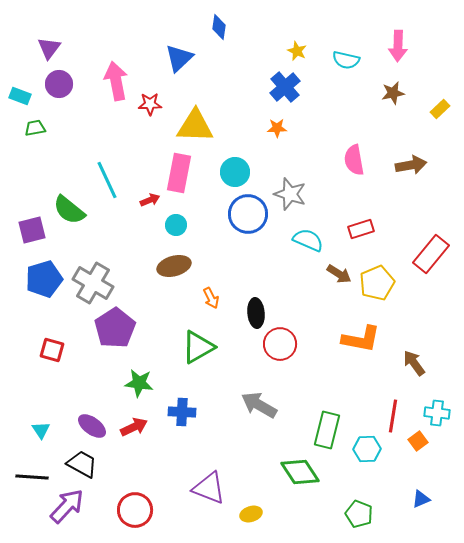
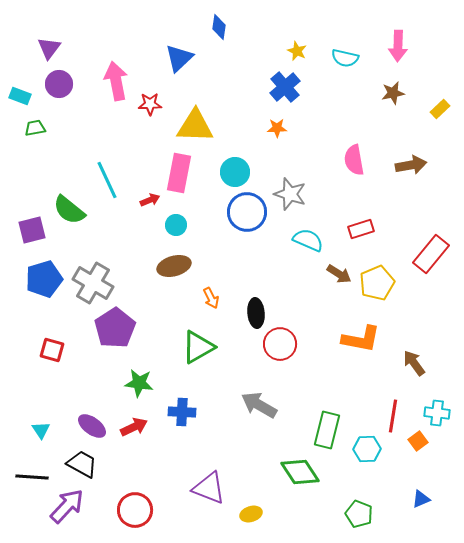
cyan semicircle at (346, 60): moved 1 px left, 2 px up
blue circle at (248, 214): moved 1 px left, 2 px up
